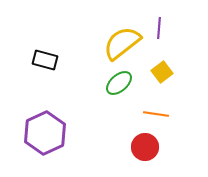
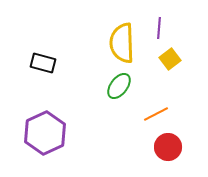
yellow semicircle: rotated 54 degrees counterclockwise
black rectangle: moved 2 px left, 3 px down
yellow square: moved 8 px right, 13 px up
green ellipse: moved 3 px down; rotated 12 degrees counterclockwise
orange line: rotated 35 degrees counterclockwise
red circle: moved 23 px right
